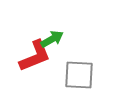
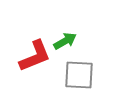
green arrow: moved 13 px right, 2 px down
